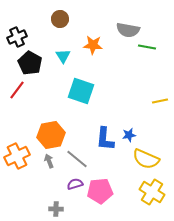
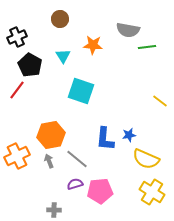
green line: rotated 18 degrees counterclockwise
black pentagon: moved 2 px down
yellow line: rotated 49 degrees clockwise
gray cross: moved 2 px left, 1 px down
